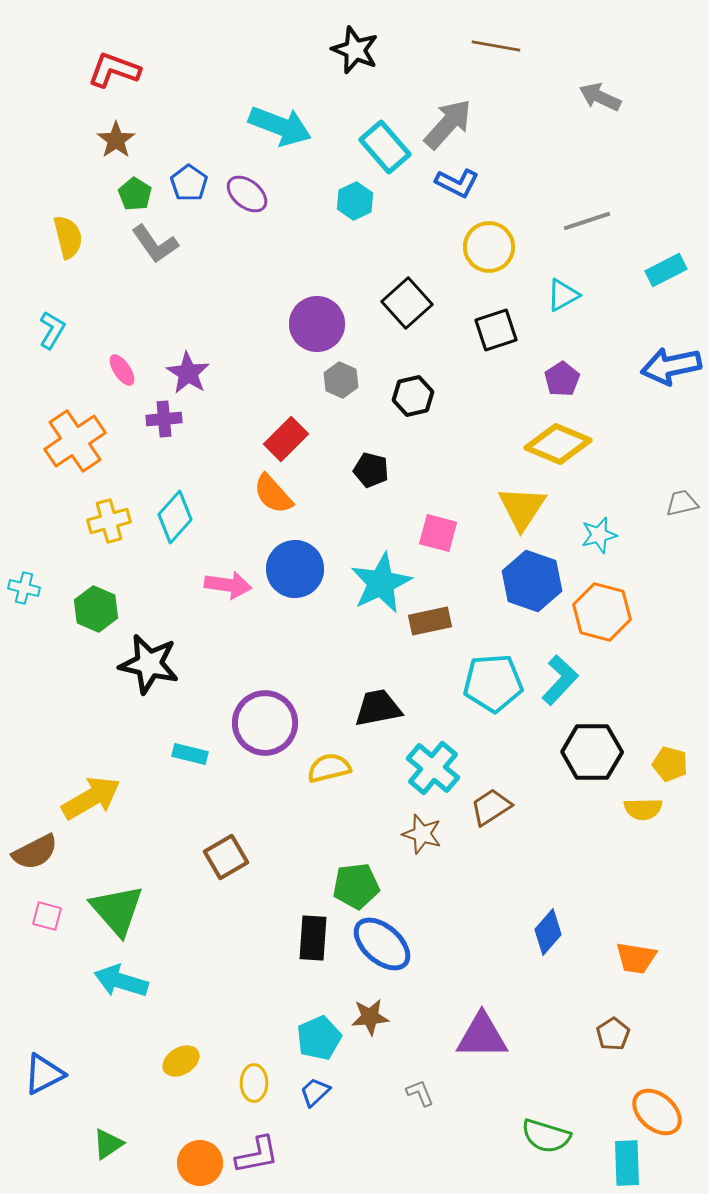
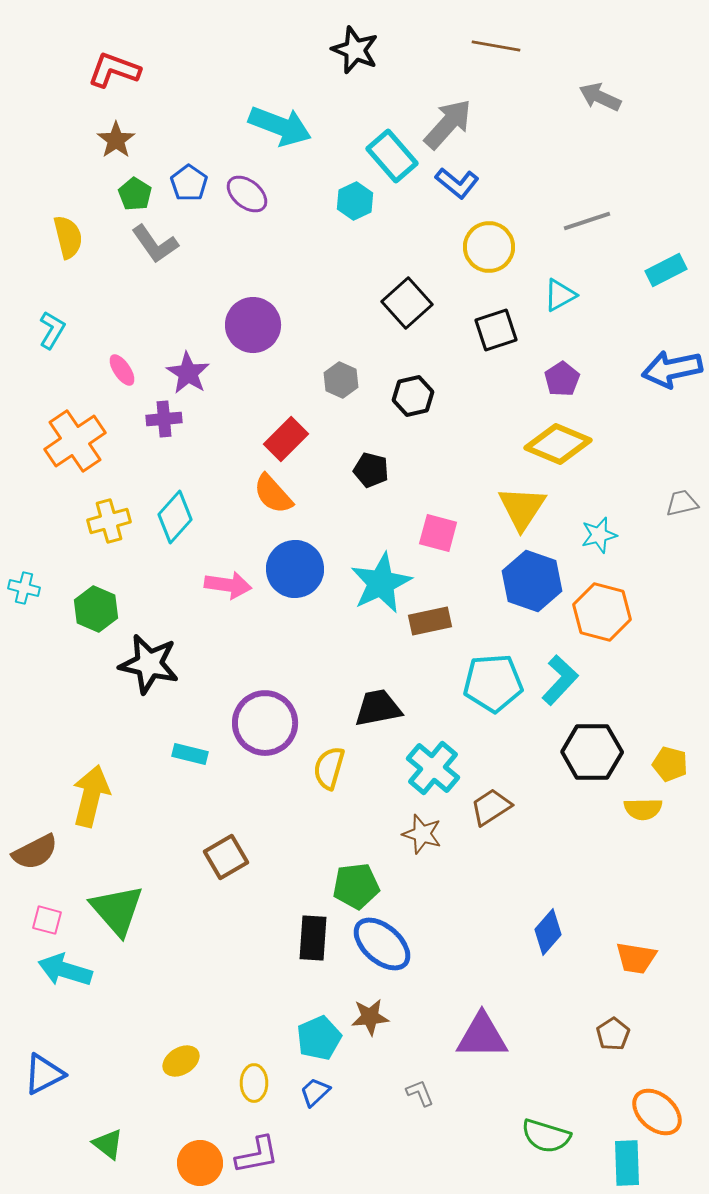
cyan rectangle at (385, 147): moved 7 px right, 9 px down
blue L-shape at (457, 183): rotated 12 degrees clockwise
cyan triangle at (563, 295): moved 3 px left
purple circle at (317, 324): moved 64 px left, 1 px down
blue arrow at (671, 366): moved 1 px right, 3 px down
yellow semicircle at (329, 768): rotated 60 degrees counterclockwise
yellow arrow at (91, 798): moved 2 px up; rotated 46 degrees counterclockwise
pink square at (47, 916): moved 4 px down
cyan arrow at (121, 981): moved 56 px left, 11 px up
green triangle at (108, 1144): rotated 48 degrees counterclockwise
